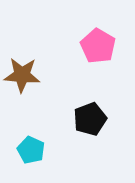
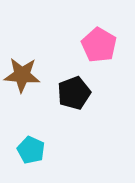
pink pentagon: moved 1 px right, 1 px up
black pentagon: moved 16 px left, 26 px up
